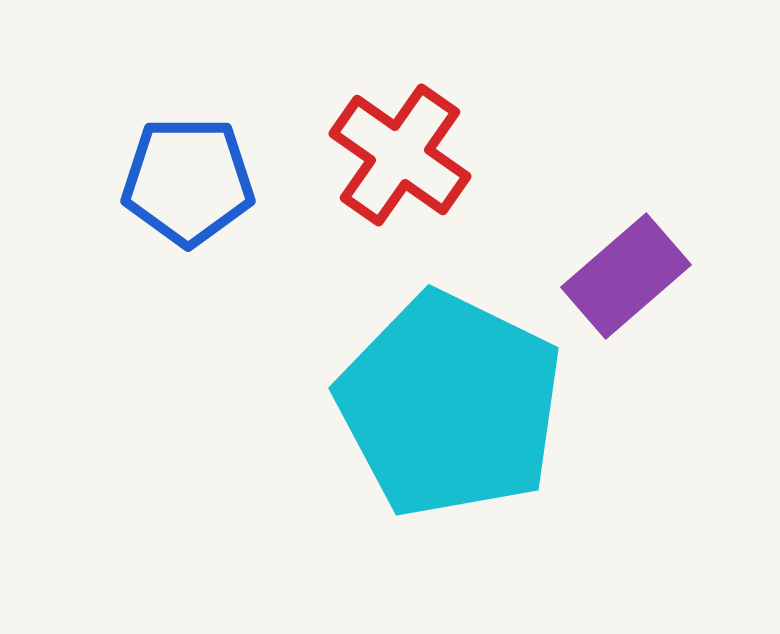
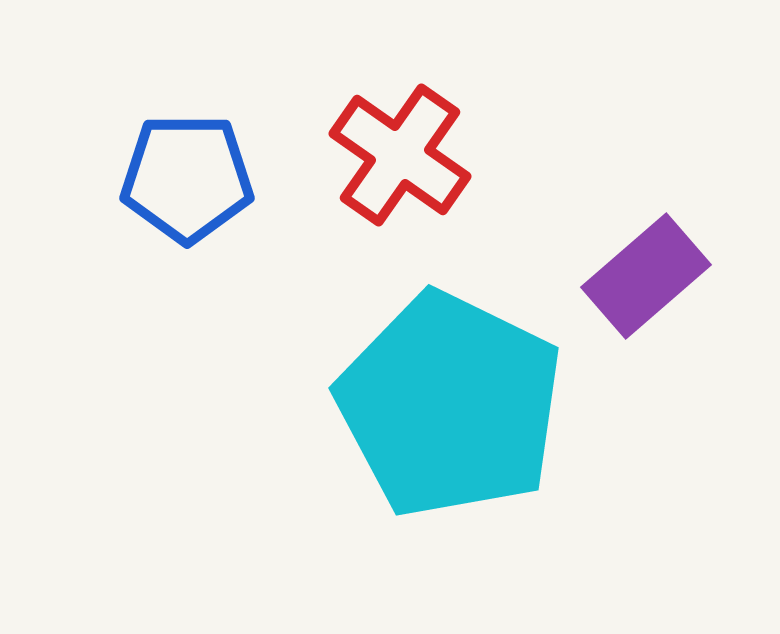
blue pentagon: moved 1 px left, 3 px up
purple rectangle: moved 20 px right
